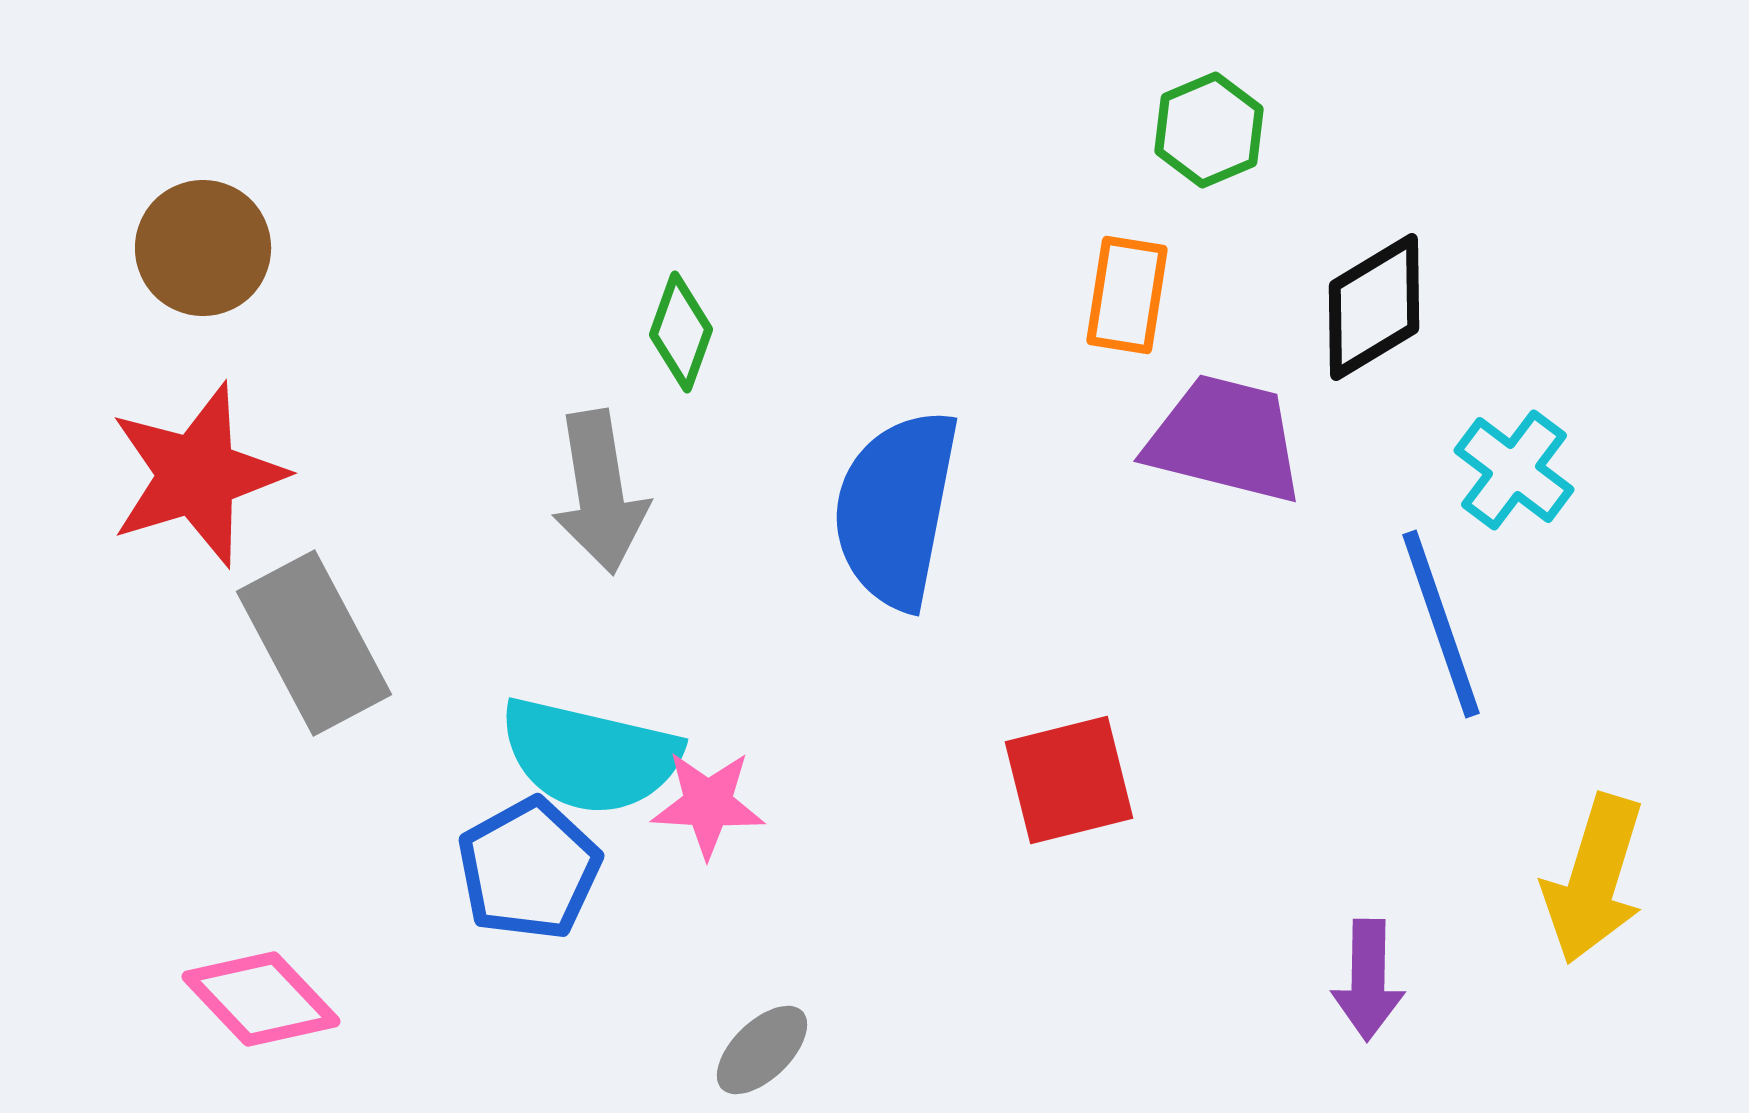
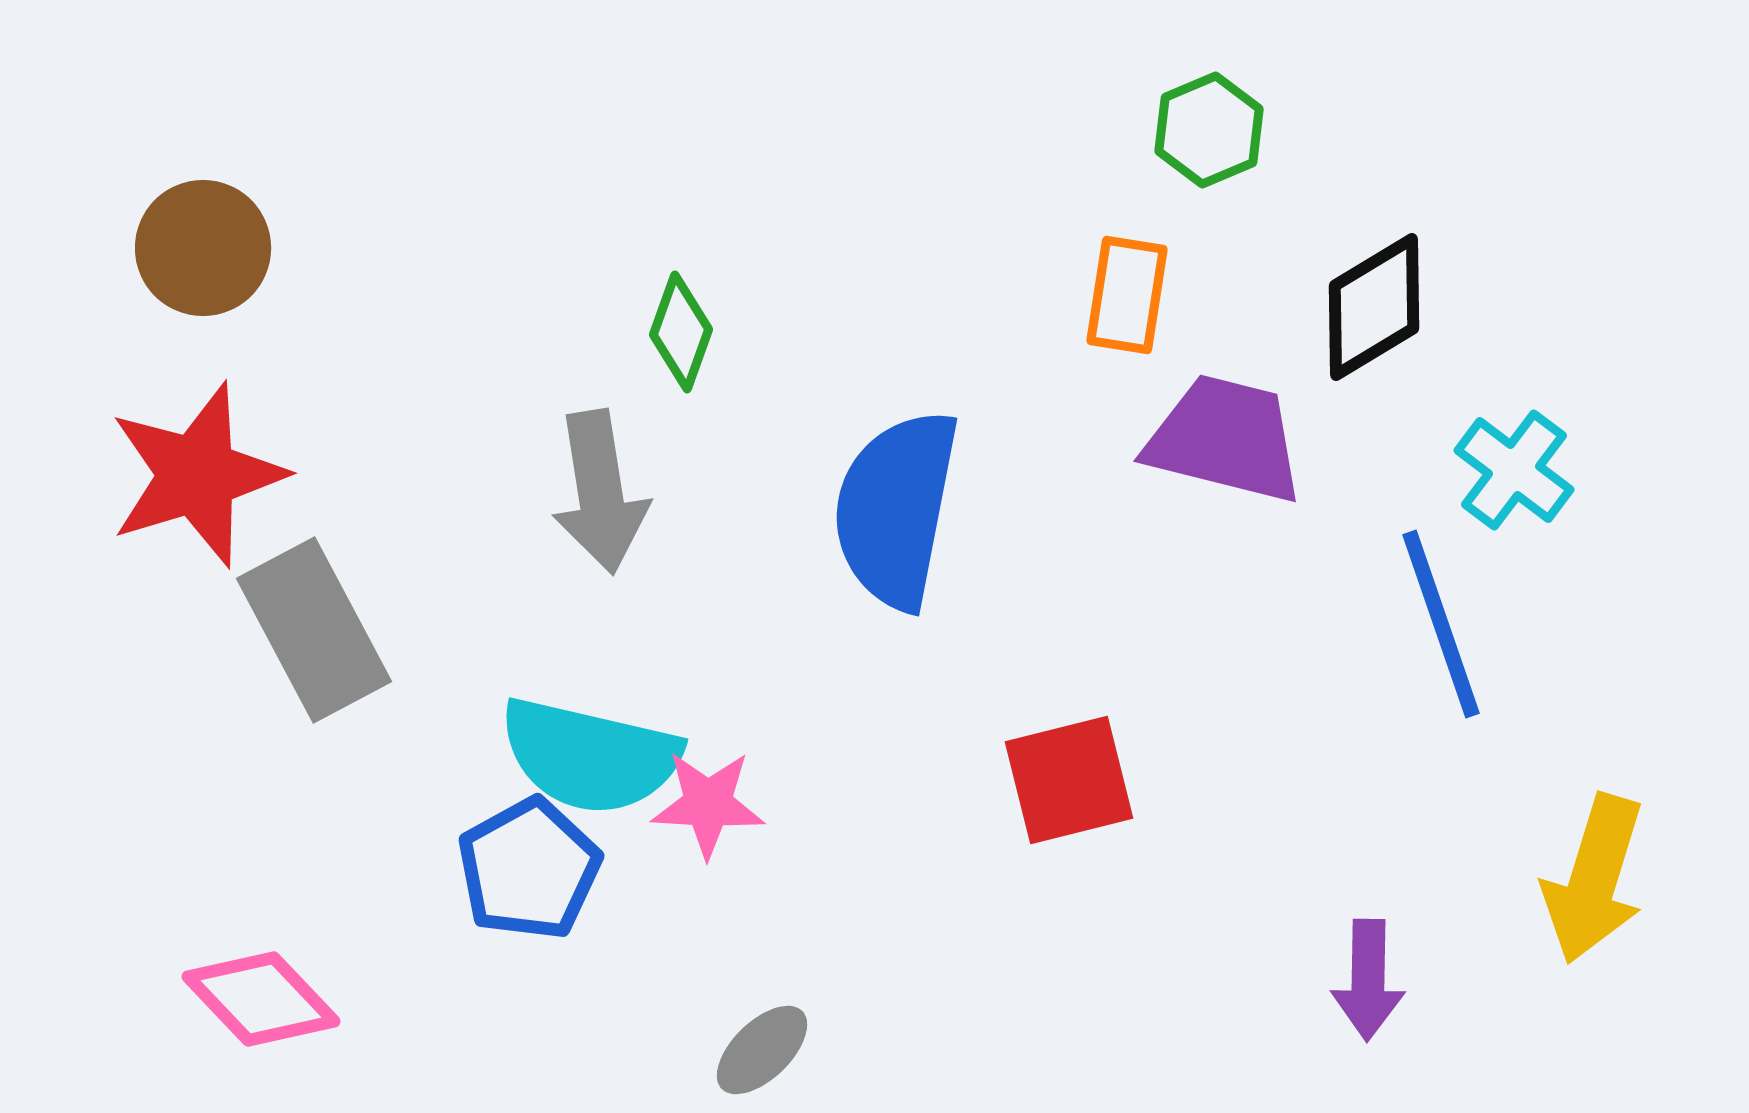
gray rectangle: moved 13 px up
